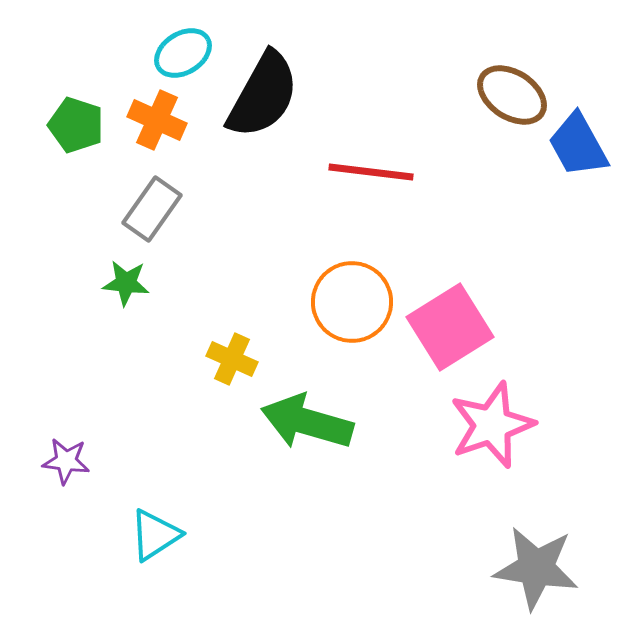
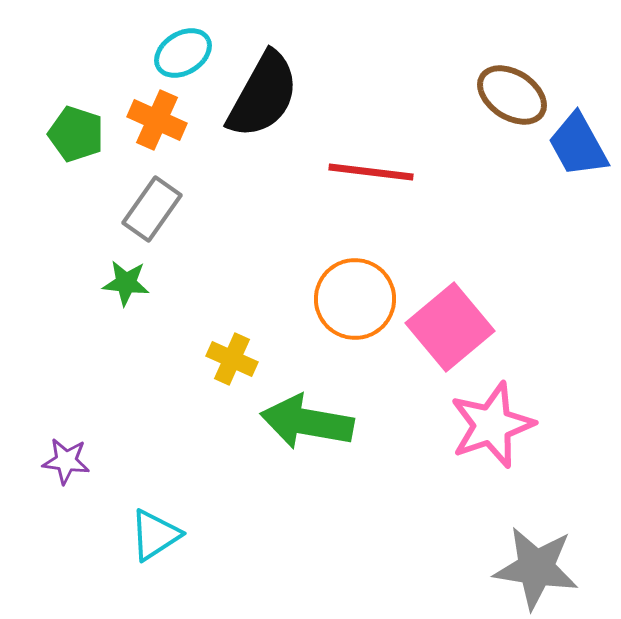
green pentagon: moved 9 px down
orange circle: moved 3 px right, 3 px up
pink square: rotated 8 degrees counterclockwise
green arrow: rotated 6 degrees counterclockwise
